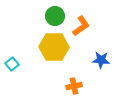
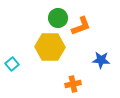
green circle: moved 3 px right, 2 px down
orange L-shape: rotated 15 degrees clockwise
yellow hexagon: moved 4 px left
orange cross: moved 1 px left, 2 px up
